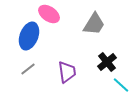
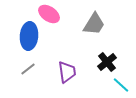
blue ellipse: rotated 16 degrees counterclockwise
